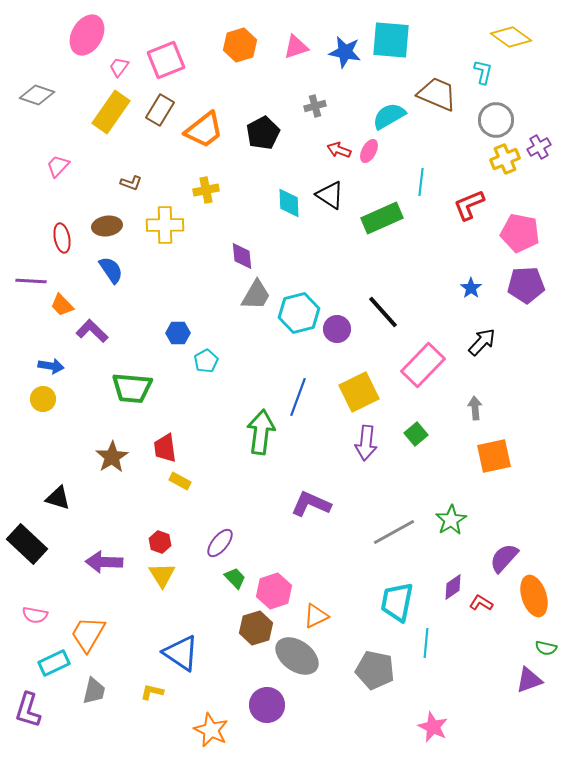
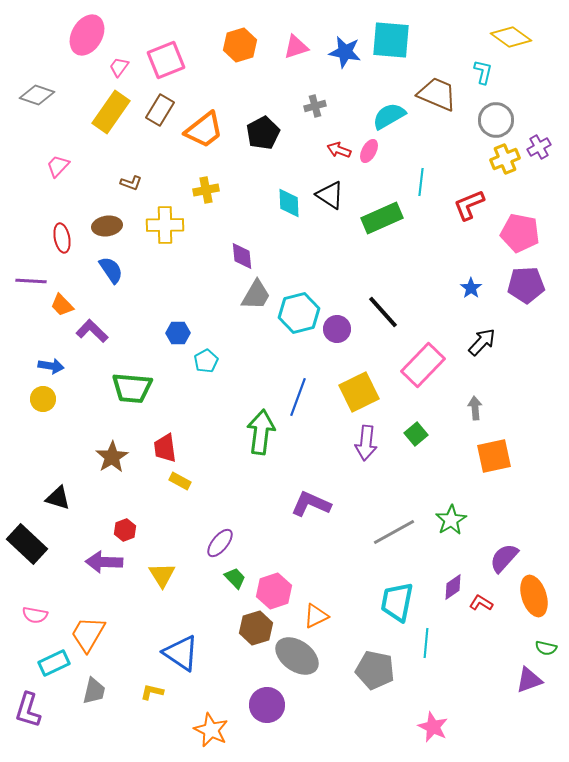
red hexagon at (160, 542): moved 35 px left, 12 px up; rotated 20 degrees clockwise
